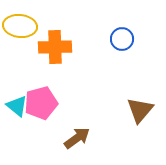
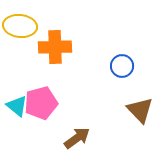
blue circle: moved 27 px down
brown triangle: rotated 24 degrees counterclockwise
